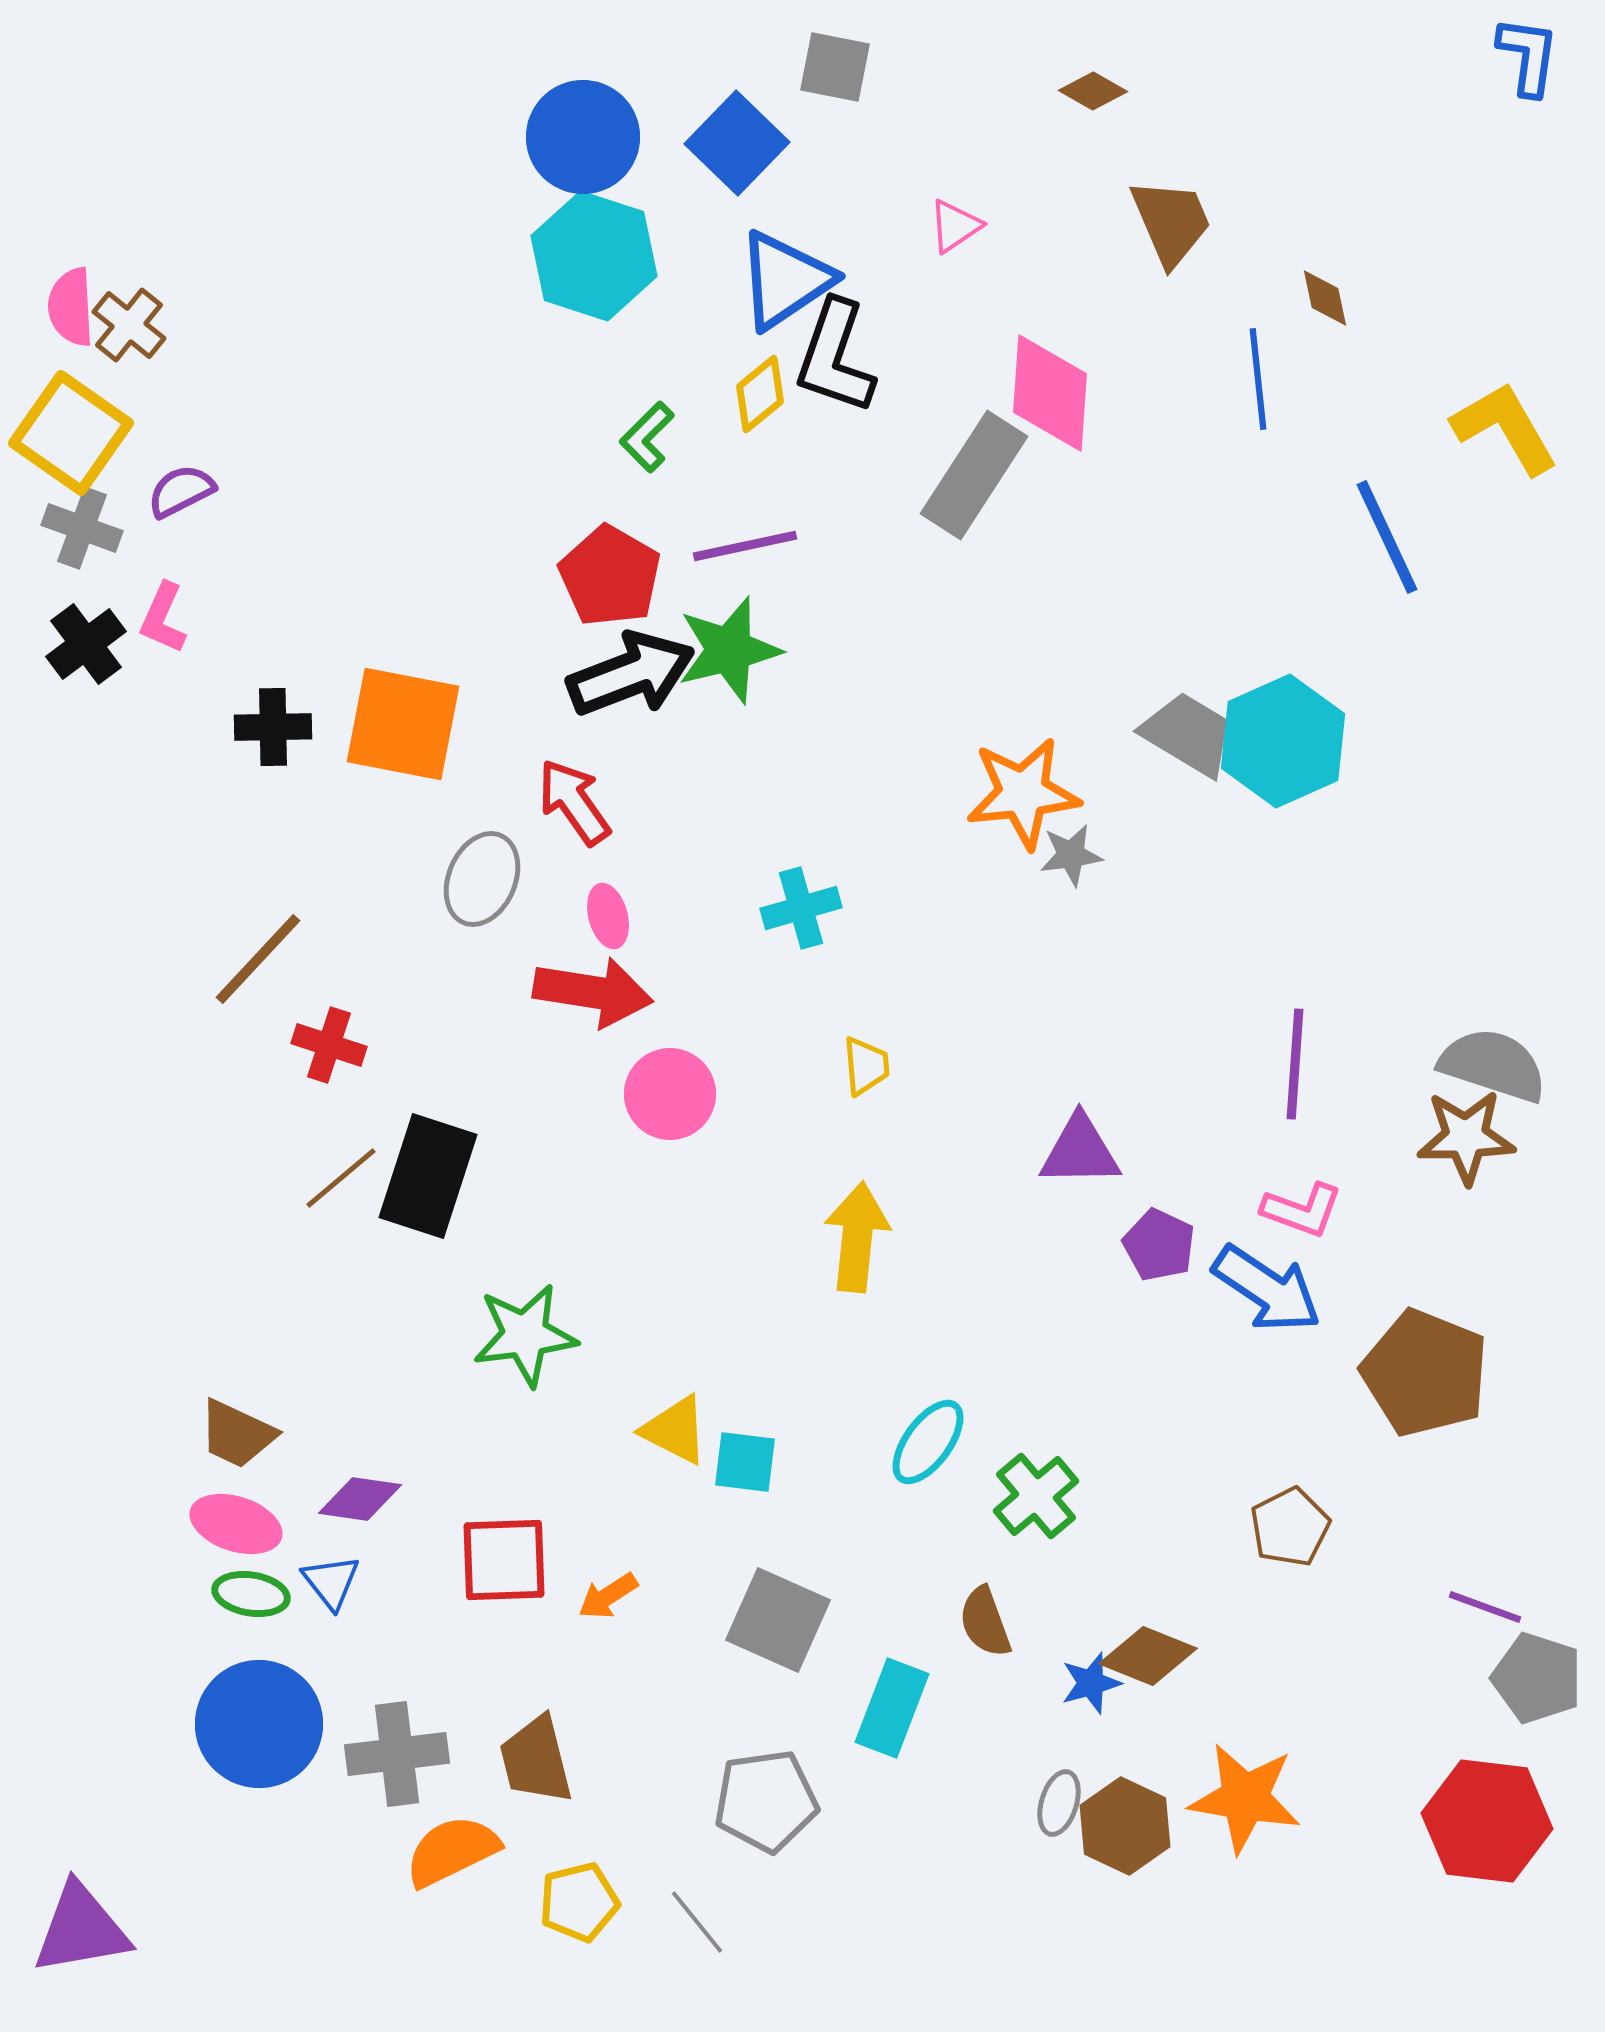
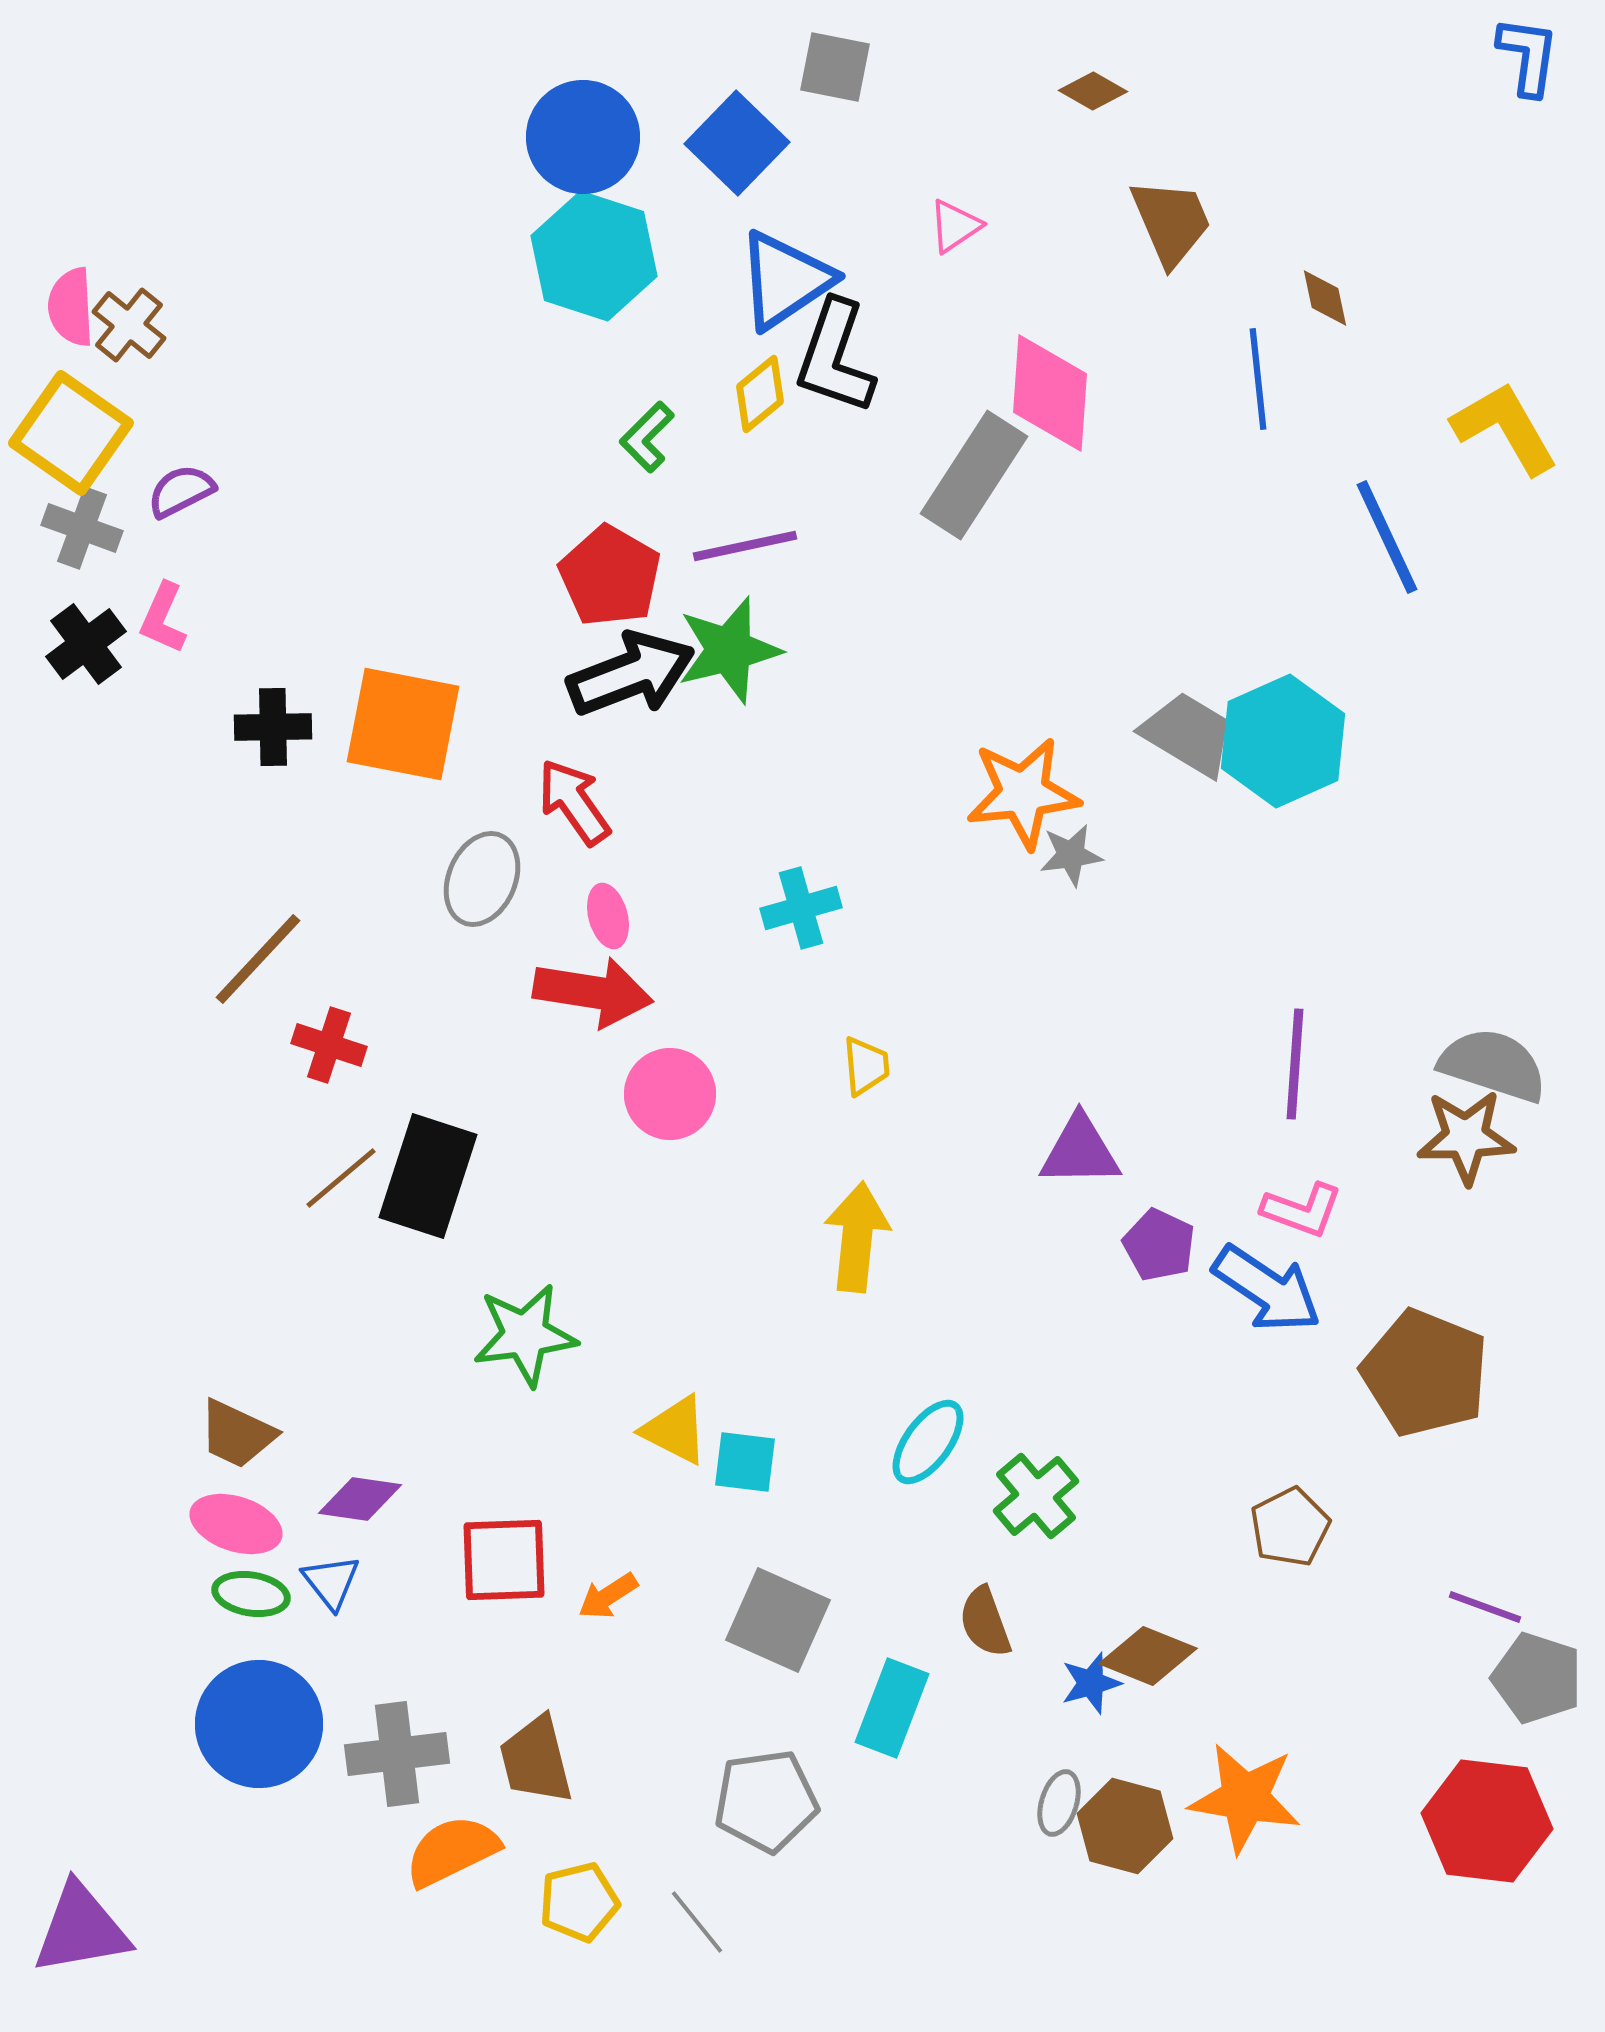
brown hexagon at (1125, 1826): rotated 10 degrees counterclockwise
